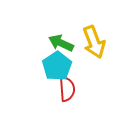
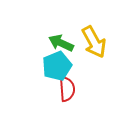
yellow arrow: rotated 8 degrees counterclockwise
cyan pentagon: rotated 12 degrees clockwise
